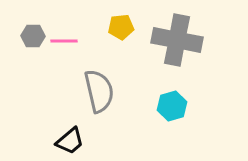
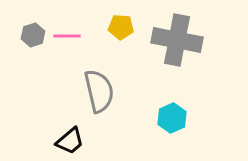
yellow pentagon: rotated 10 degrees clockwise
gray hexagon: moved 1 px up; rotated 20 degrees counterclockwise
pink line: moved 3 px right, 5 px up
cyan hexagon: moved 12 px down; rotated 8 degrees counterclockwise
